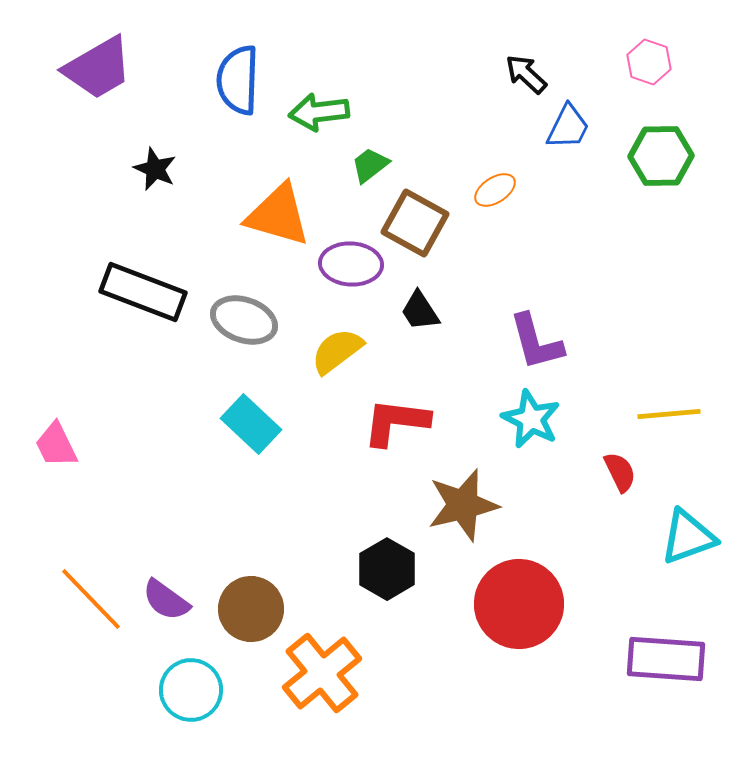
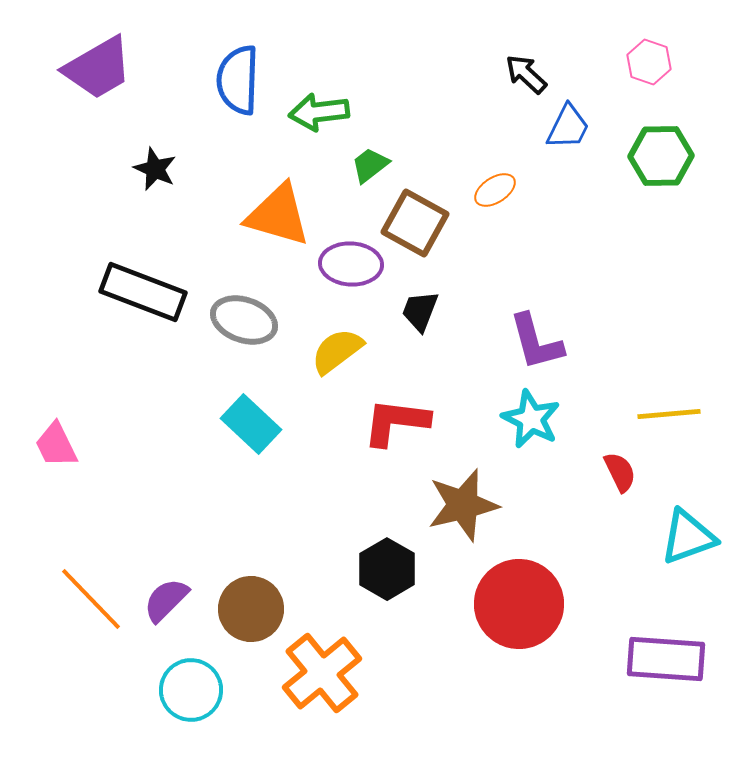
black trapezoid: rotated 54 degrees clockwise
purple semicircle: rotated 99 degrees clockwise
